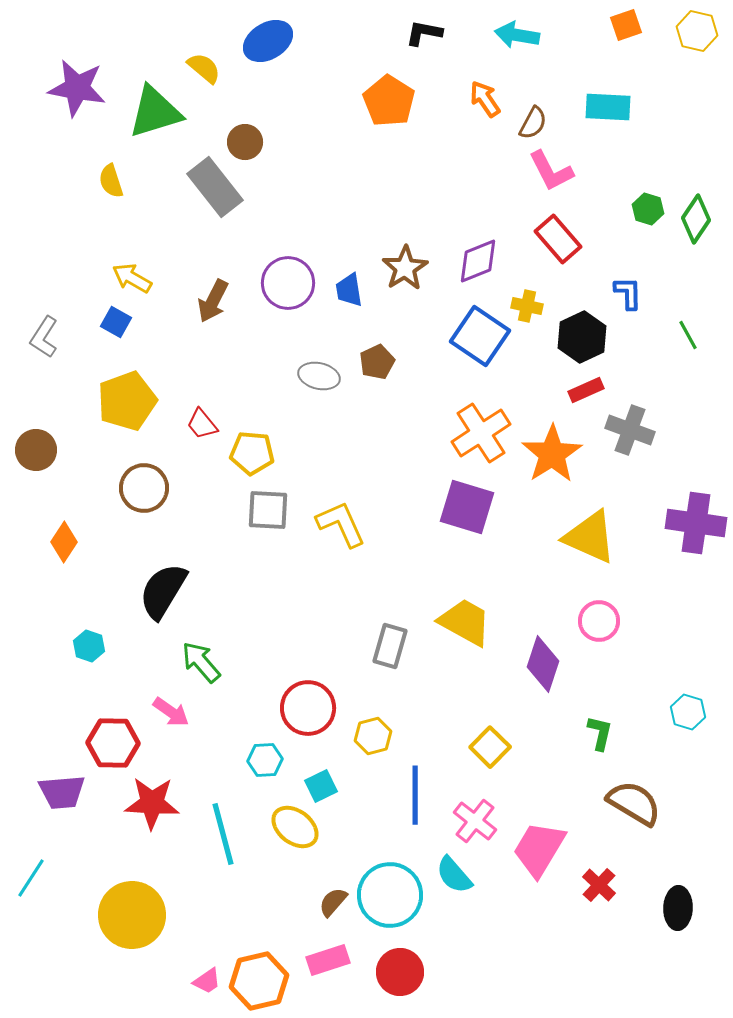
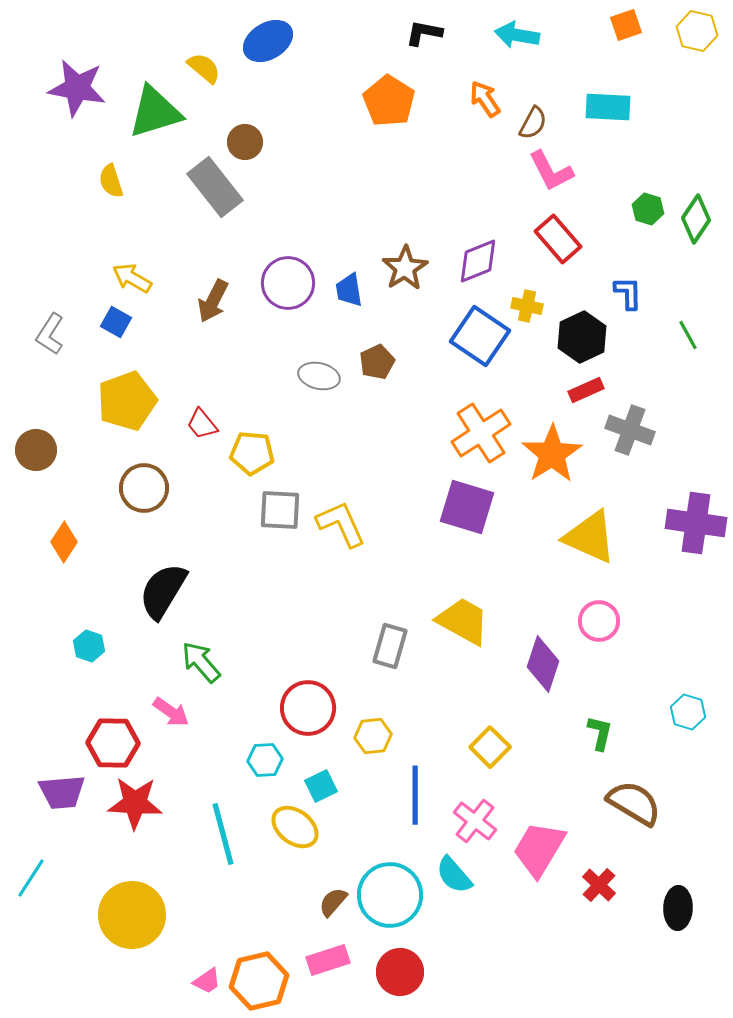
gray L-shape at (44, 337): moved 6 px right, 3 px up
gray square at (268, 510): moved 12 px right
yellow trapezoid at (465, 622): moved 2 px left, 1 px up
yellow hexagon at (373, 736): rotated 9 degrees clockwise
red star at (152, 803): moved 17 px left
